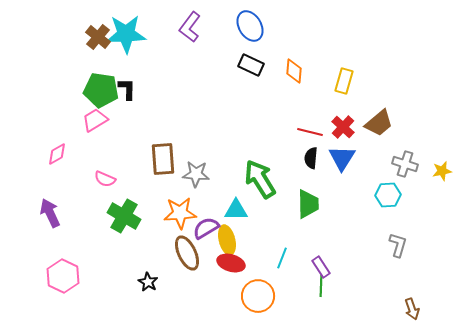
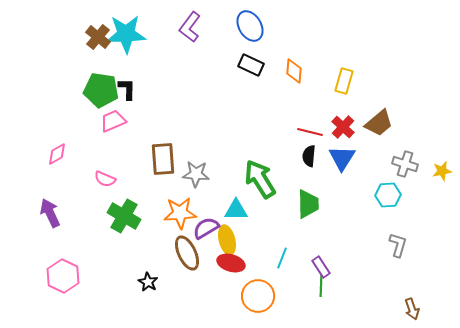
pink trapezoid: moved 18 px right, 1 px down; rotated 8 degrees clockwise
black semicircle: moved 2 px left, 2 px up
